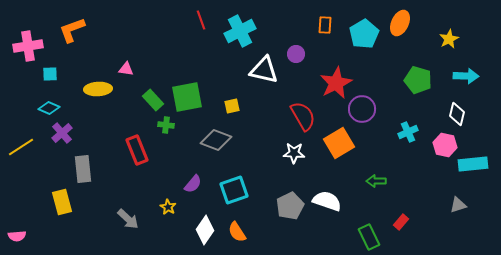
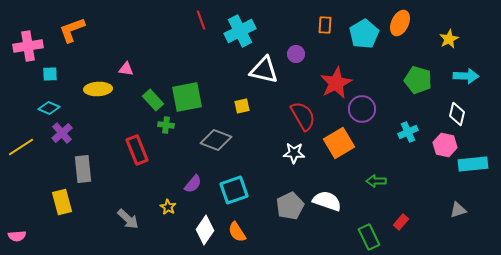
yellow square at (232, 106): moved 10 px right
gray triangle at (458, 205): moved 5 px down
